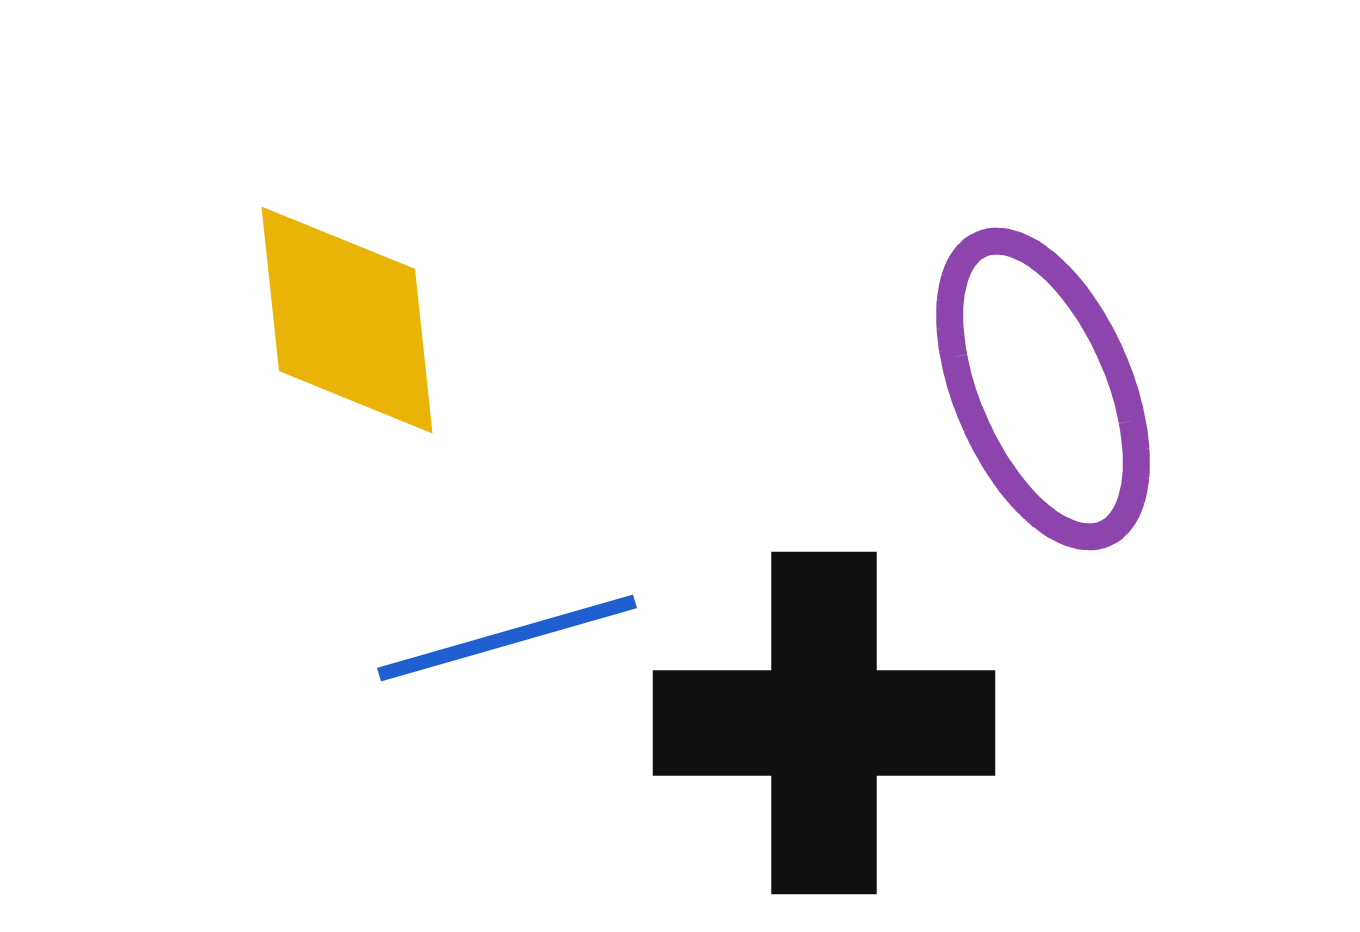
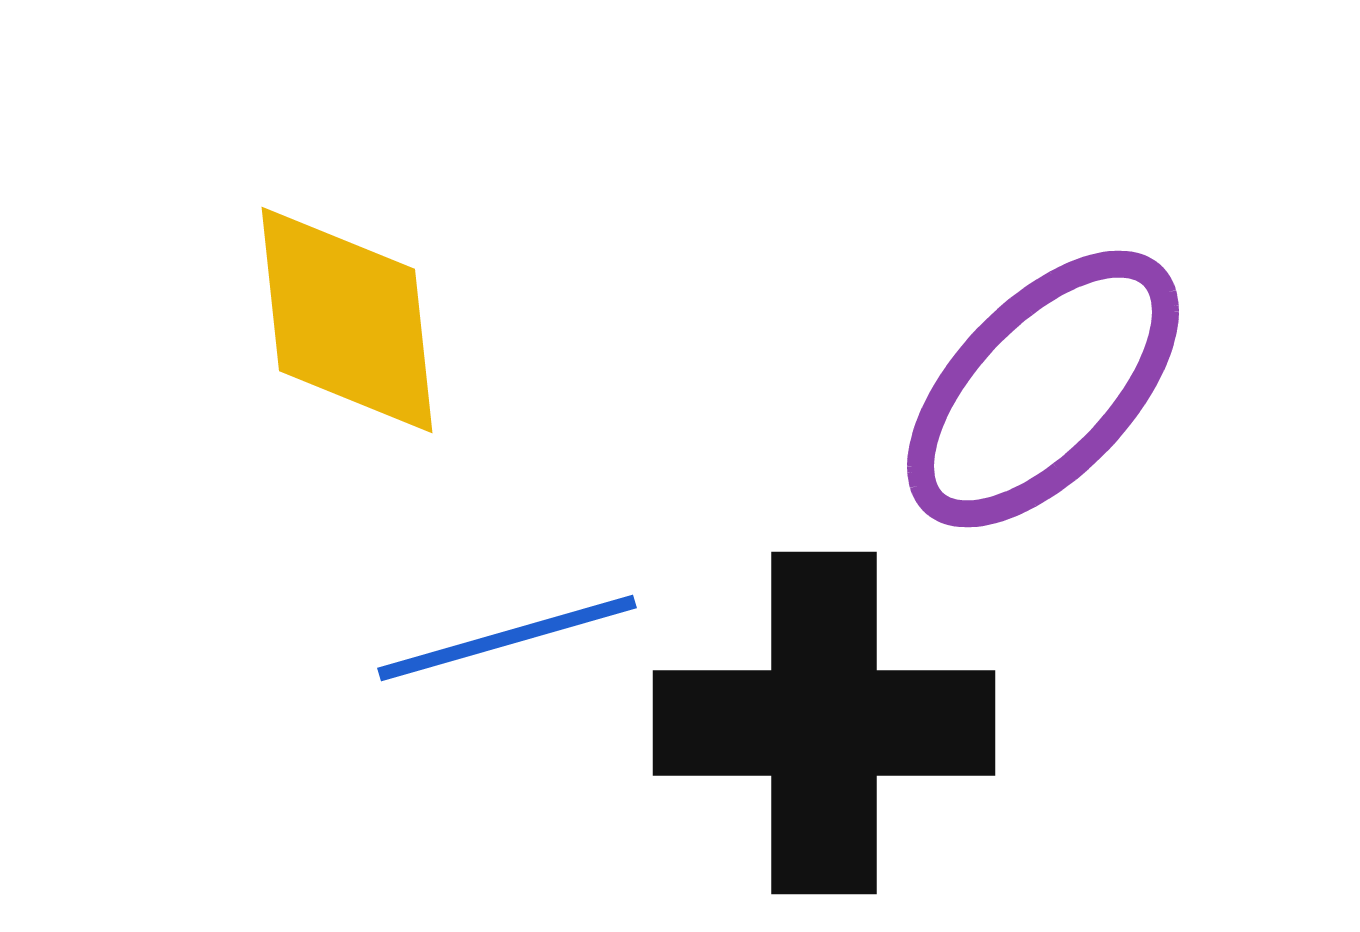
purple ellipse: rotated 67 degrees clockwise
